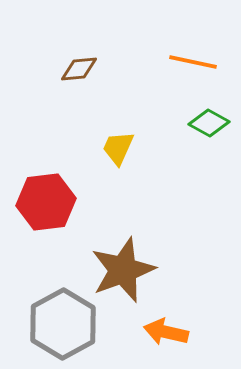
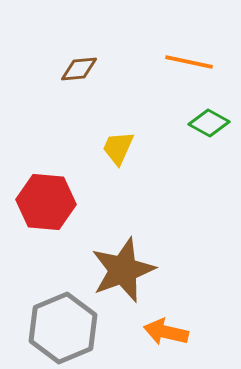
orange line: moved 4 px left
red hexagon: rotated 12 degrees clockwise
gray hexagon: moved 4 px down; rotated 6 degrees clockwise
